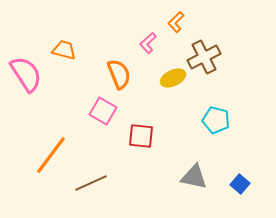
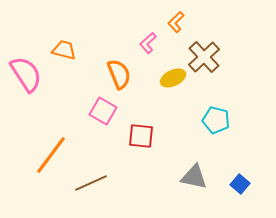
brown cross: rotated 16 degrees counterclockwise
